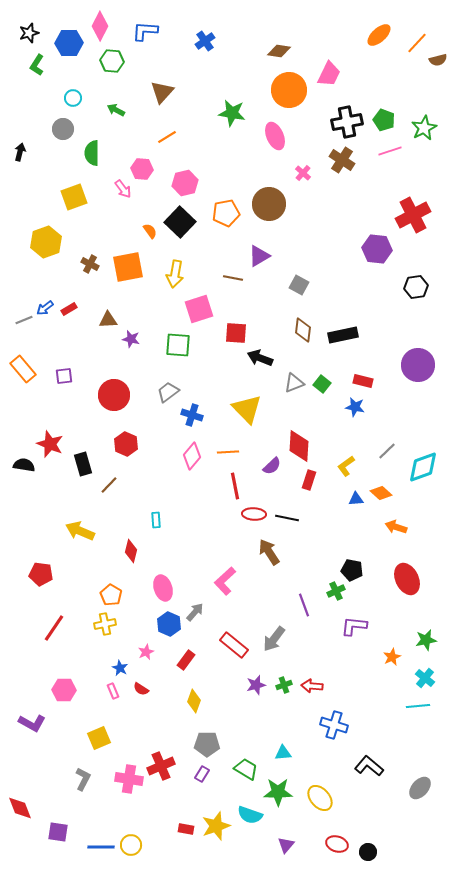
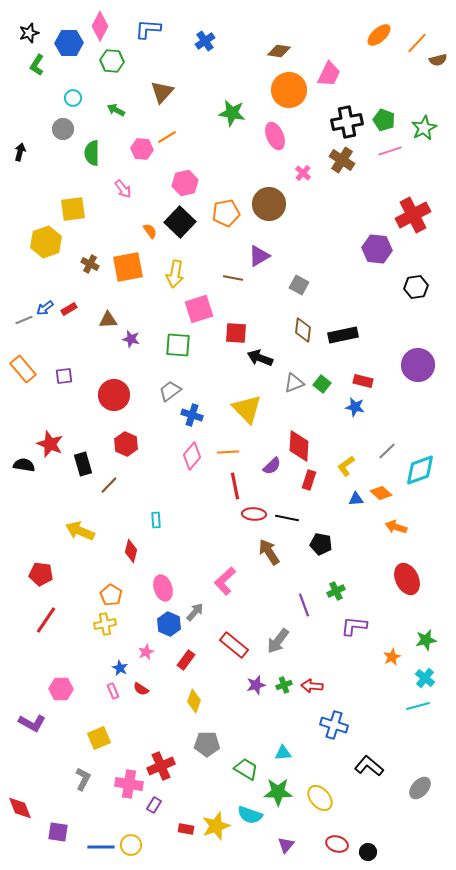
blue L-shape at (145, 31): moved 3 px right, 2 px up
pink hexagon at (142, 169): moved 20 px up
yellow square at (74, 197): moved 1 px left, 12 px down; rotated 12 degrees clockwise
gray trapezoid at (168, 392): moved 2 px right, 1 px up
cyan diamond at (423, 467): moved 3 px left, 3 px down
black pentagon at (352, 570): moved 31 px left, 26 px up
red line at (54, 628): moved 8 px left, 8 px up
gray arrow at (274, 639): moved 4 px right, 2 px down
pink hexagon at (64, 690): moved 3 px left, 1 px up
cyan line at (418, 706): rotated 10 degrees counterclockwise
purple rectangle at (202, 774): moved 48 px left, 31 px down
pink cross at (129, 779): moved 5 px down
